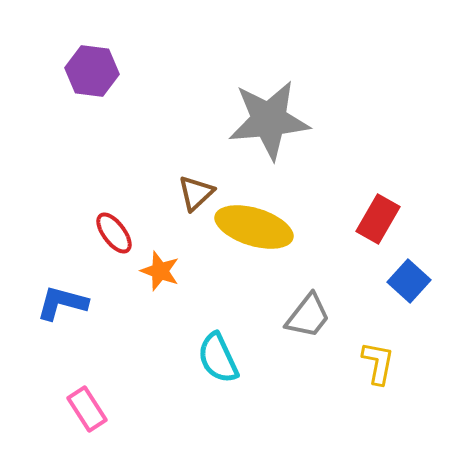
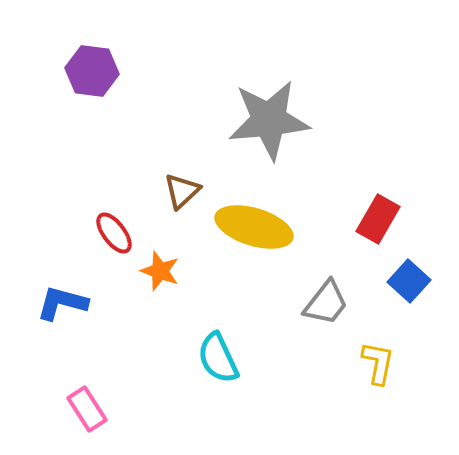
brown triangle: moved 14 px left, 2 px up
gray trapezoid: moved 18 px right, 13 px up
